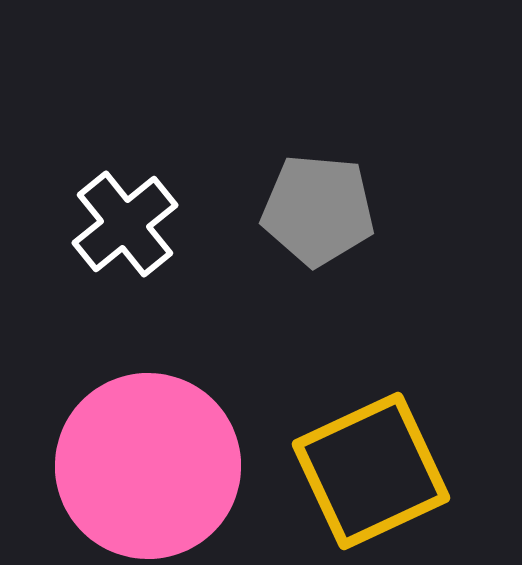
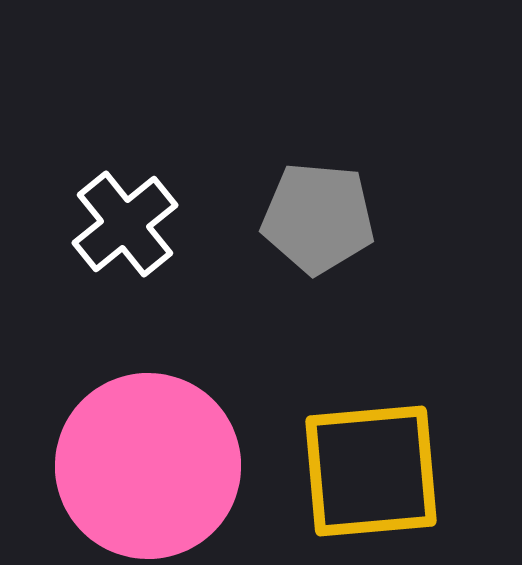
gray pentagon: moved 8 px down
yellow square: rotated 20 degrees clockwise
